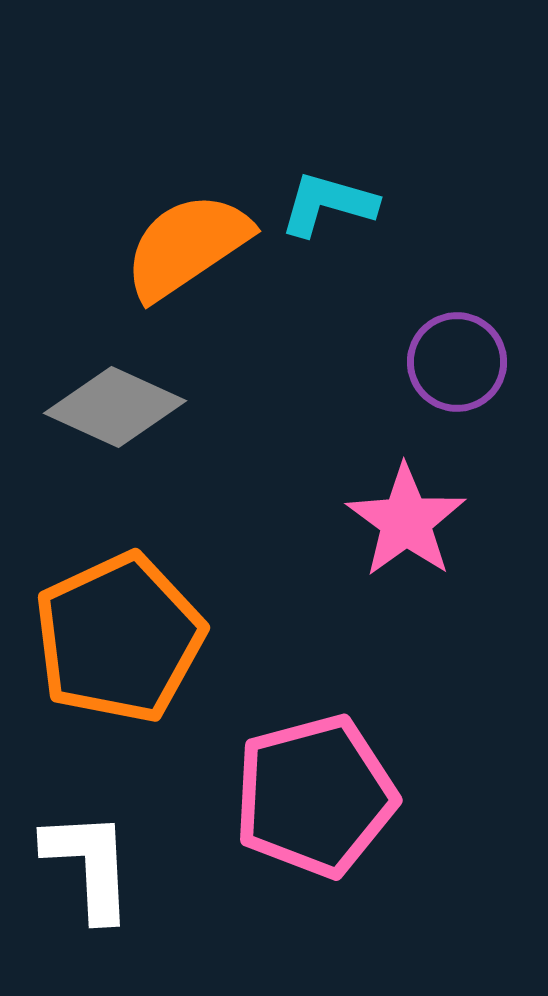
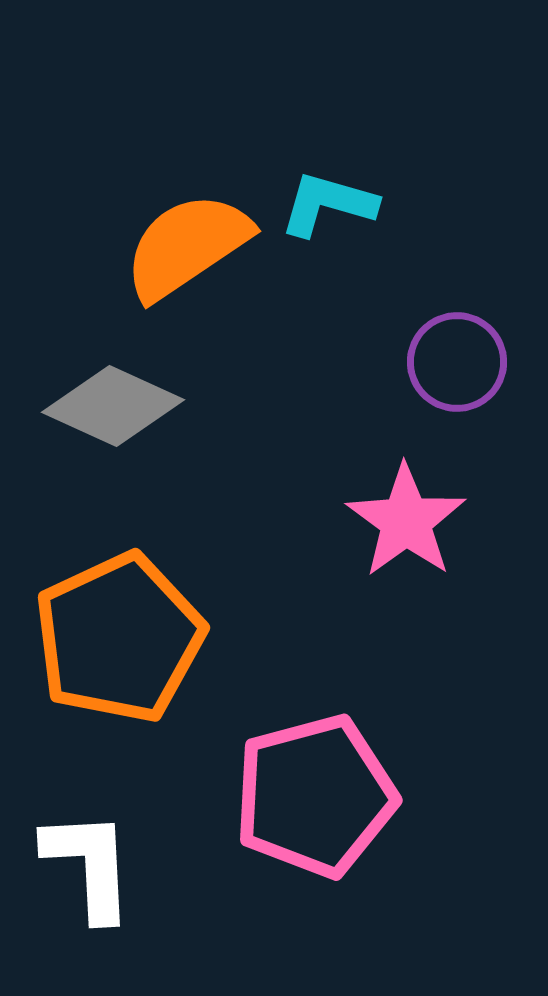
gray diamond: moved 2 px left, 1 px up
